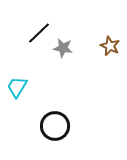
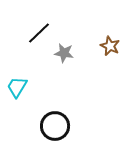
gray star: moved 1 px right, 5 px down
